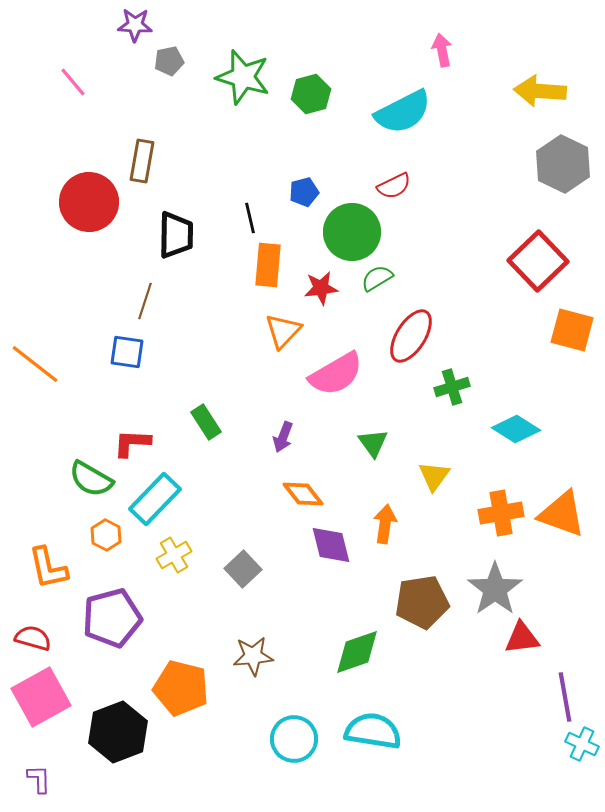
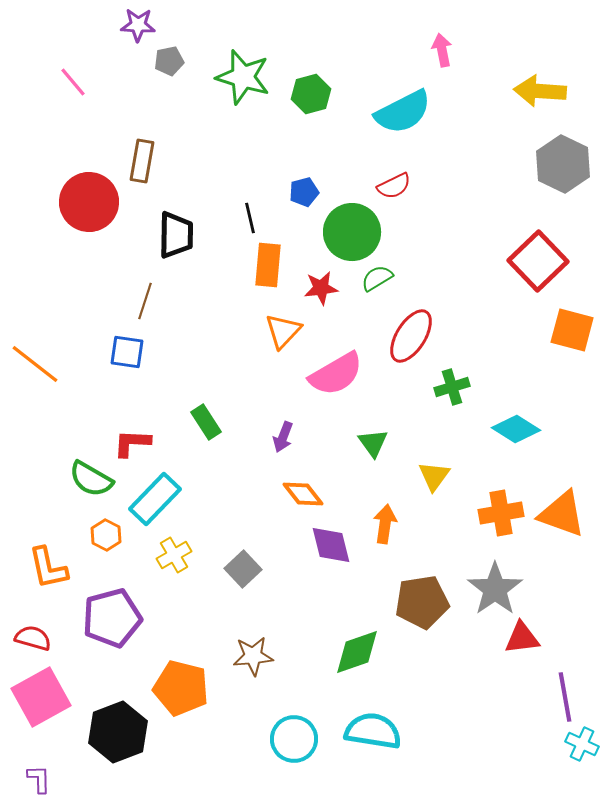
purple star at (135, 25): moved 3 px right
